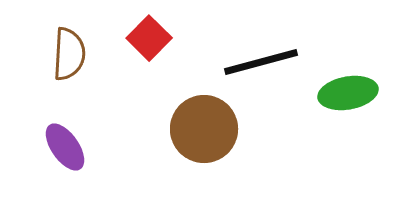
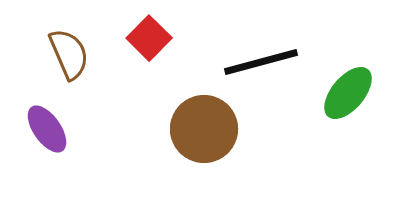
brown semicircle: rotated 26 degrees counterclockwise
green ellipse: rotated 40 degrees counterclockwise
purple ellipse: moved 18 px left, 18 px up
